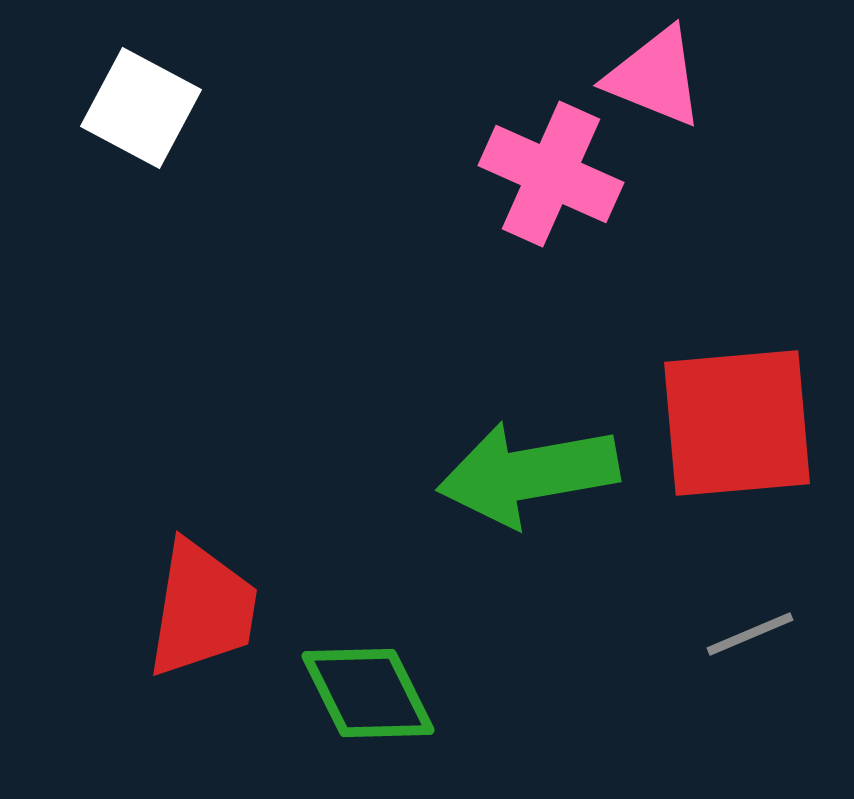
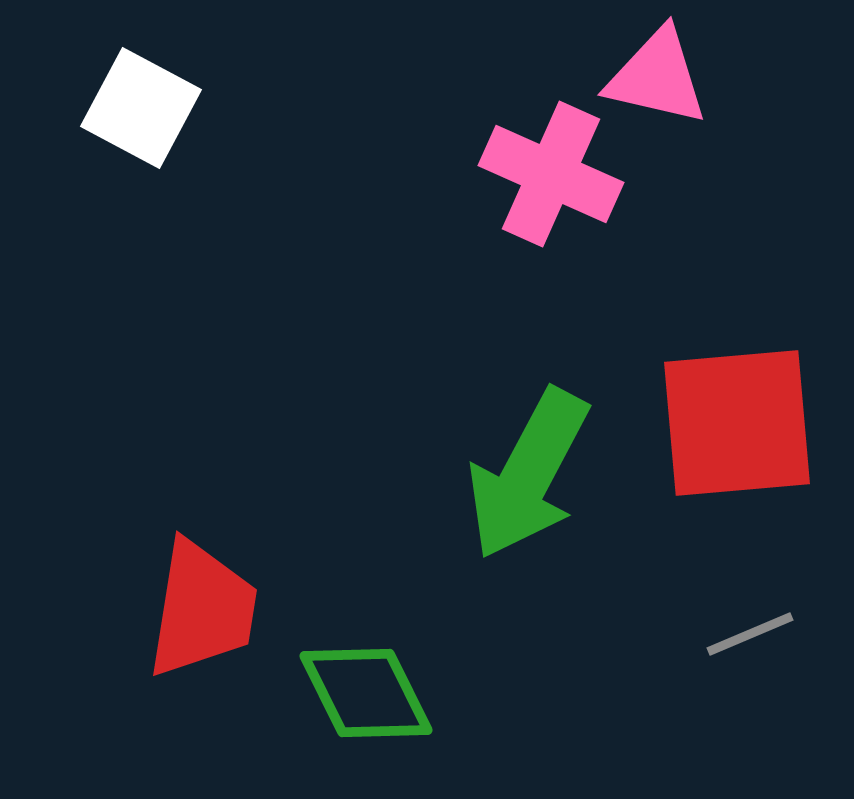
pink triangle: moved 2 px right; rotated 9 degrees counterclockwise
green arrow: rotated 52 degrees counterclockwise
green diamond: moved 2 px left
